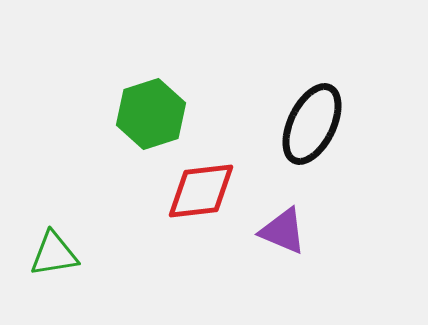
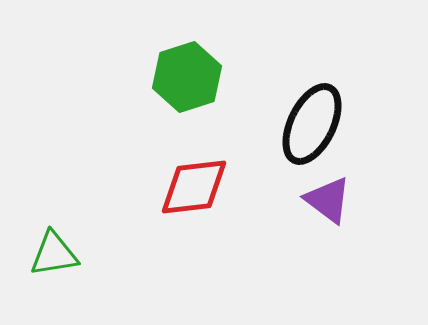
green hexagon: moved 36 px right, 37 px up
red diamond: moved 7 px left, 4 px up
purple triangle: moved 45 px right, 31 px up; rotated 14 degrees clockwise
